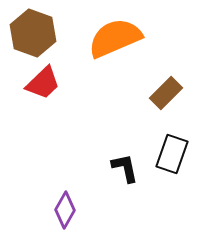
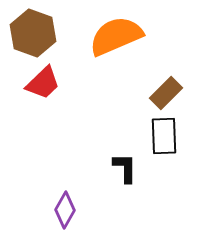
orange semicircle: moved 1 px right, 2 px up
black rectangle: moved 8 px left, 18 px up; rotated 21 degrees counterclockwise
black L-shape: rotated 12 degrees clockwise
